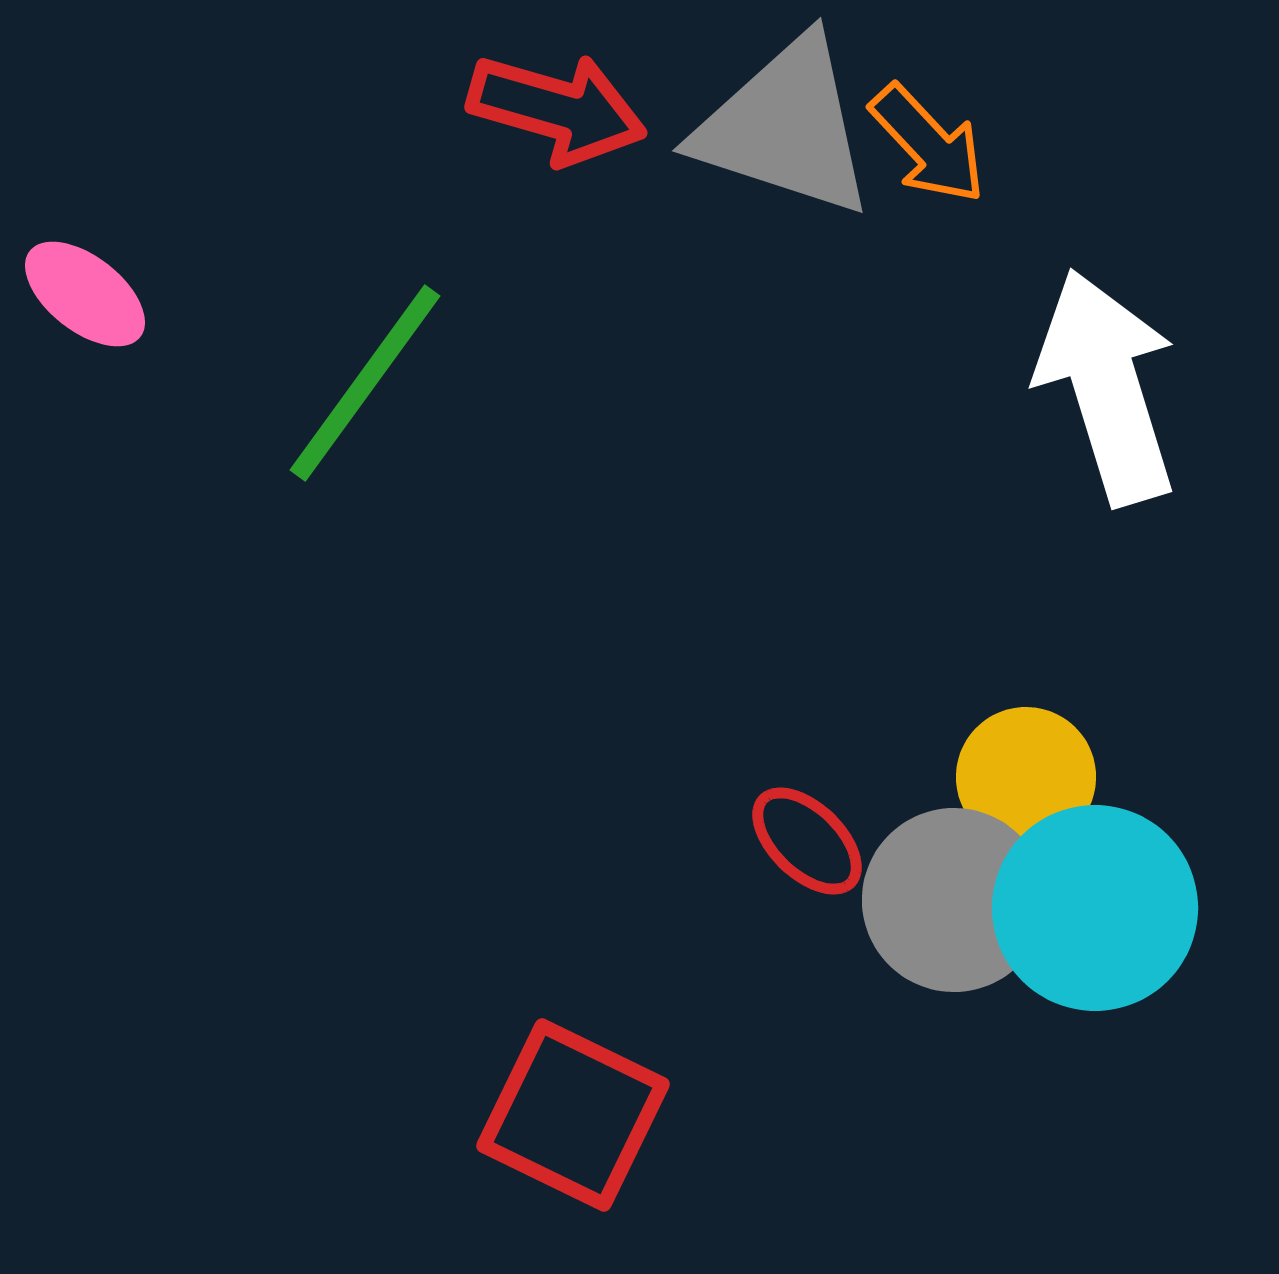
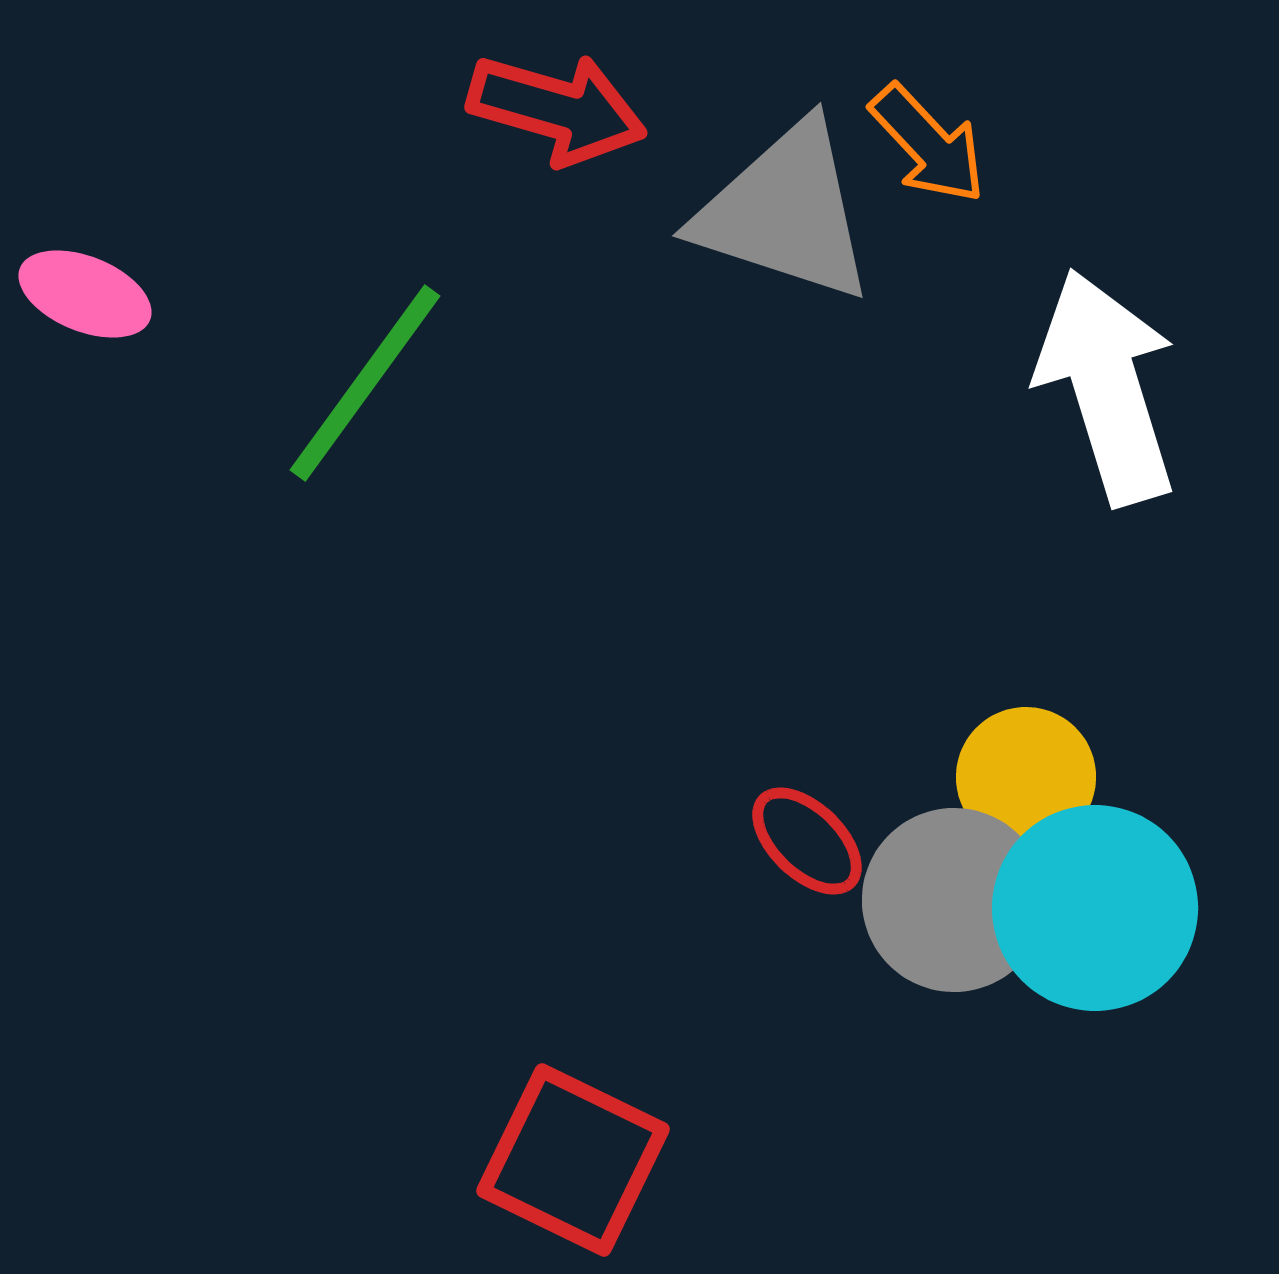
gray triangle: moved 85 px down
pink ellipse: rotated 16 degrees counterclockwise
red square: moved 45 px down
